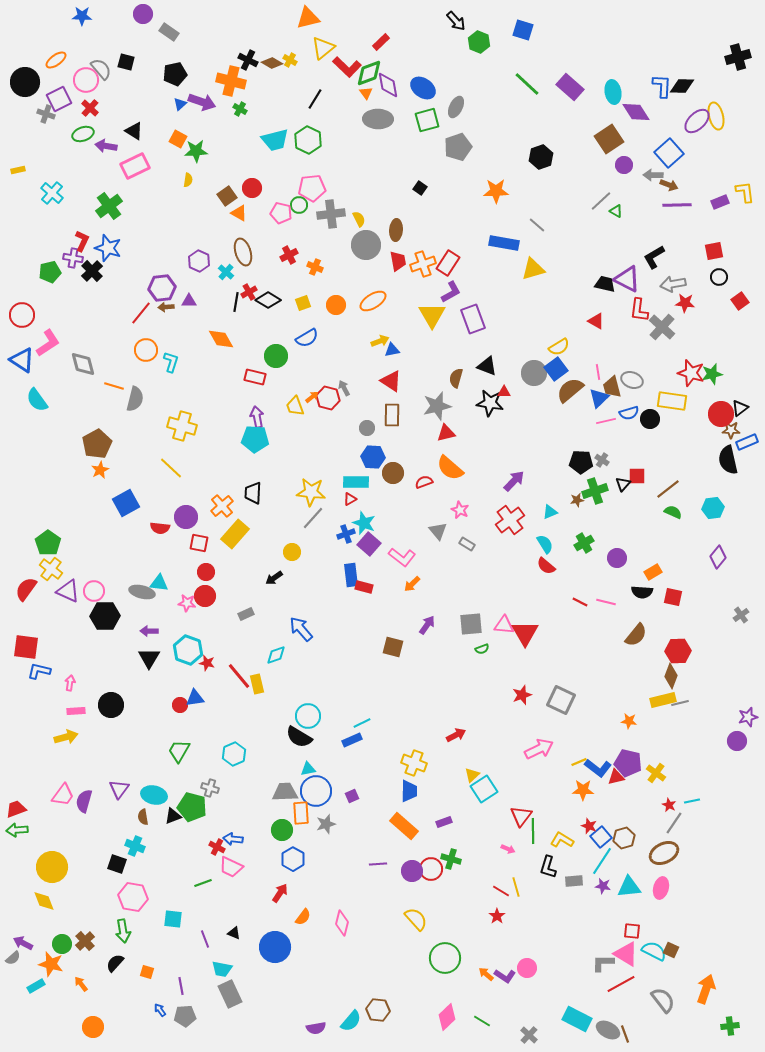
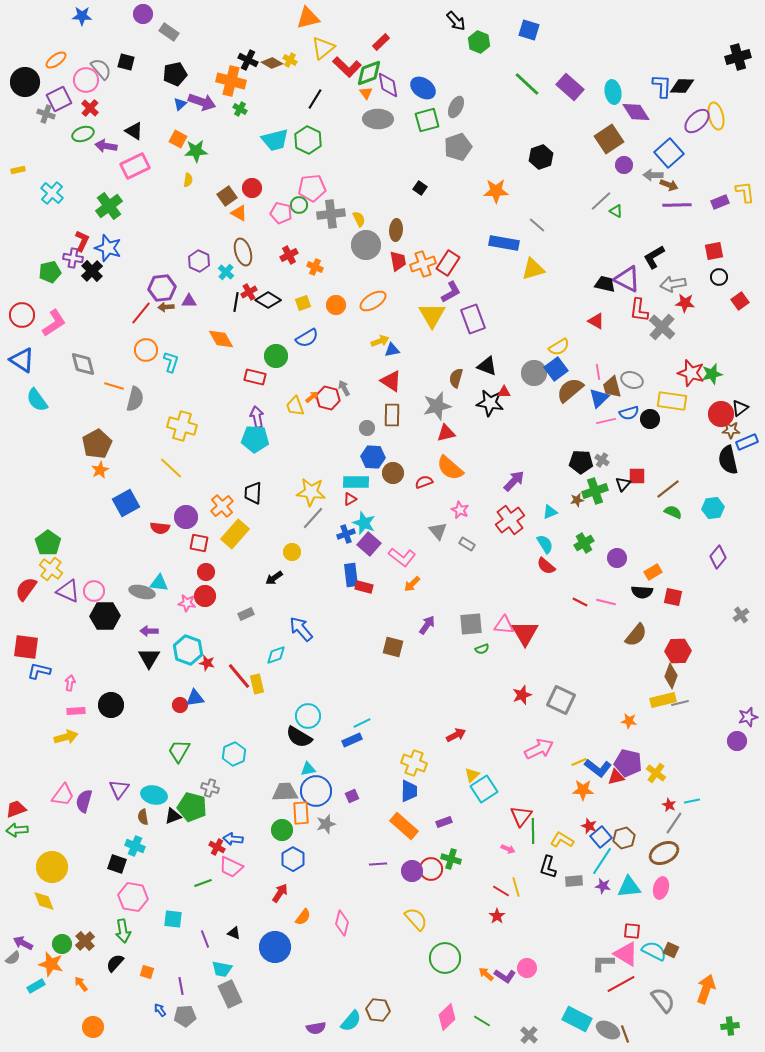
blue square at (523, 30): moved 6 px right
pink L-shape at (48, 343): moved 6 px right, 20 px up
